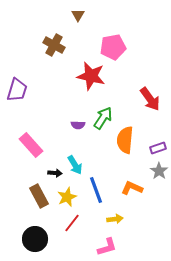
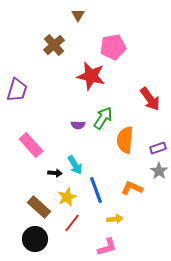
brown cross: rotated 20 degrees clockwise
brown rectangle: moved 11 px down; rotated 20 degrees counterclockwise
